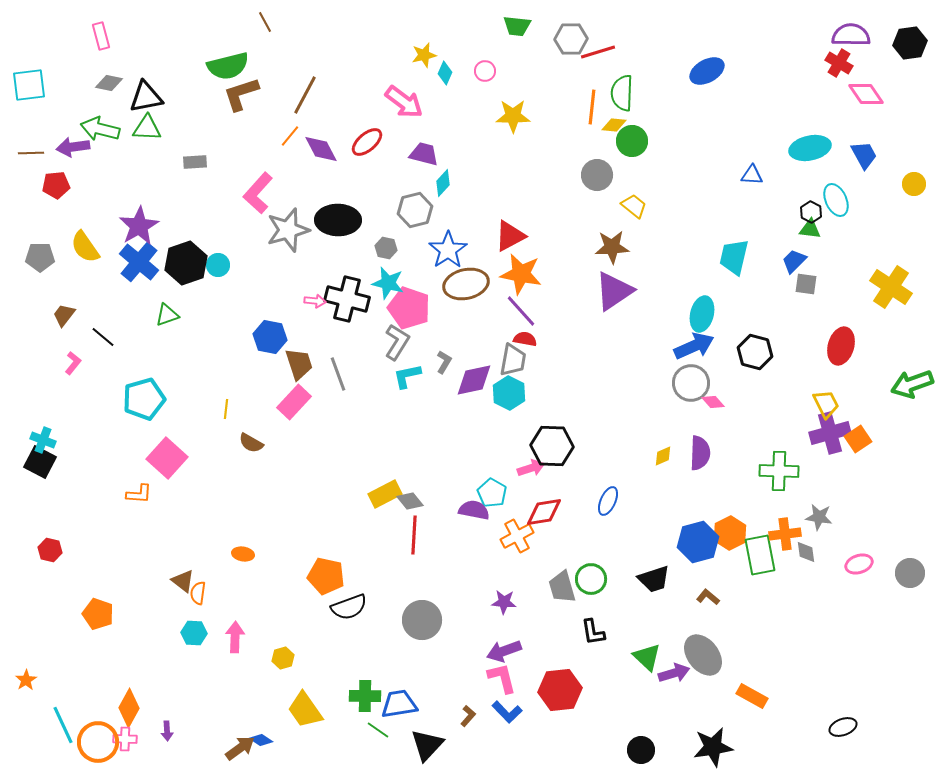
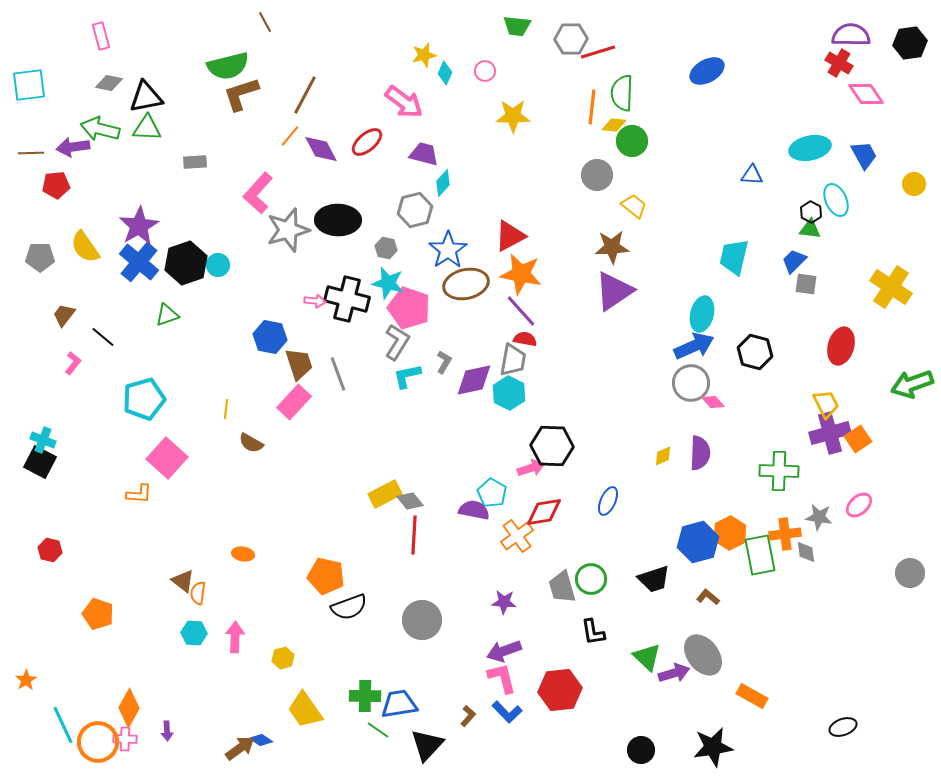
orange cross at (517, 536): rotated 8 degrees counterclockwise
pink ellipse at (859, 564): moved 59 px up; rotated 24 degrees counterclockwise
